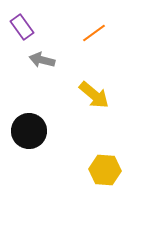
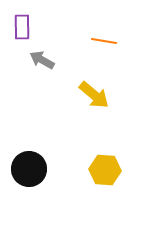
purple rectangle: rotated 35 degrees clockwise
orange line: moved 10 px right, 8 px down; rotated 45 degrees clockwise
gray arrow: rotated 15 degrees clockwise
black circle: moved 38 px down
